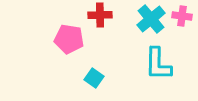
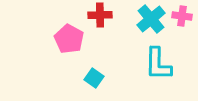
pink pentagon: rotated 20 degrees clockwise
